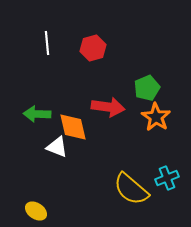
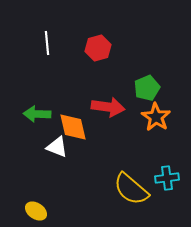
red hexagon: moved 5 px right
cyan cross: rotated 15 degrees clockwise
